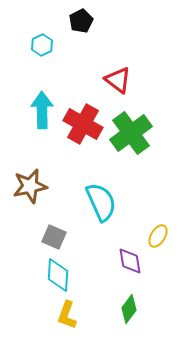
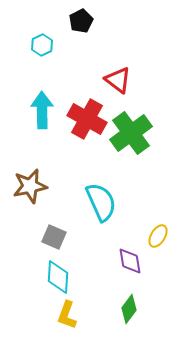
red cross: moved 4 px right, 5 px up
cyan diamond: moved 2 px down
